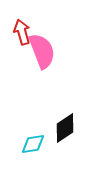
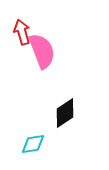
black diamond: moved 15 px up
